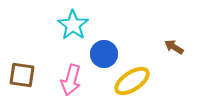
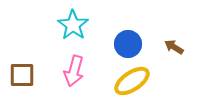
blue circle: moved 24 px right, 10 px up
brown square: rotated 8 degrees counterclockwise
pink arrow: moved 3 px right, 9 px up
